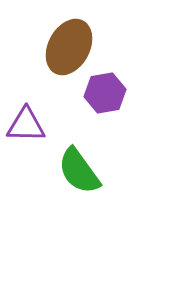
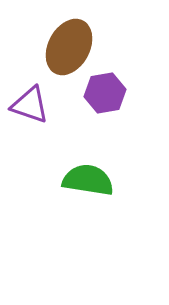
purple triangle: moved 4 px right, 20 px up; rotated 18 degrees clockwise
green semicircle: moved 9 px right, 9 px down; rotated 135 degrees clockwise
